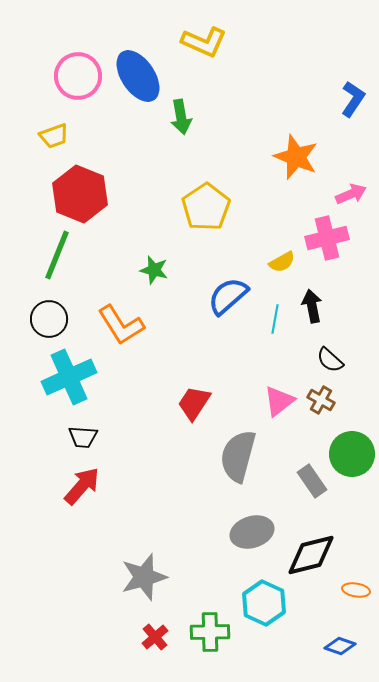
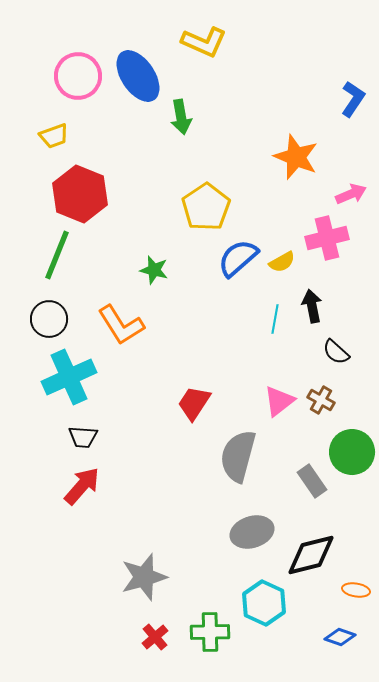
blue semicircle: moved 10 px right, 38 px up
black semicircle: moved 6 px right, 8 px up
green circle: moved 2 px up
blue diamond: moved 9 px up
